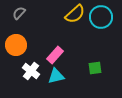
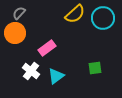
cyan circle: moved 2 px right, 1 px down
orange circle: moved 1 px left, 12 px up
pink rectangle: moved 8 px left, 7 px up; rotated 12 degrees clockwise
cyan triangle: rotated 24 degrees counterclockwise
